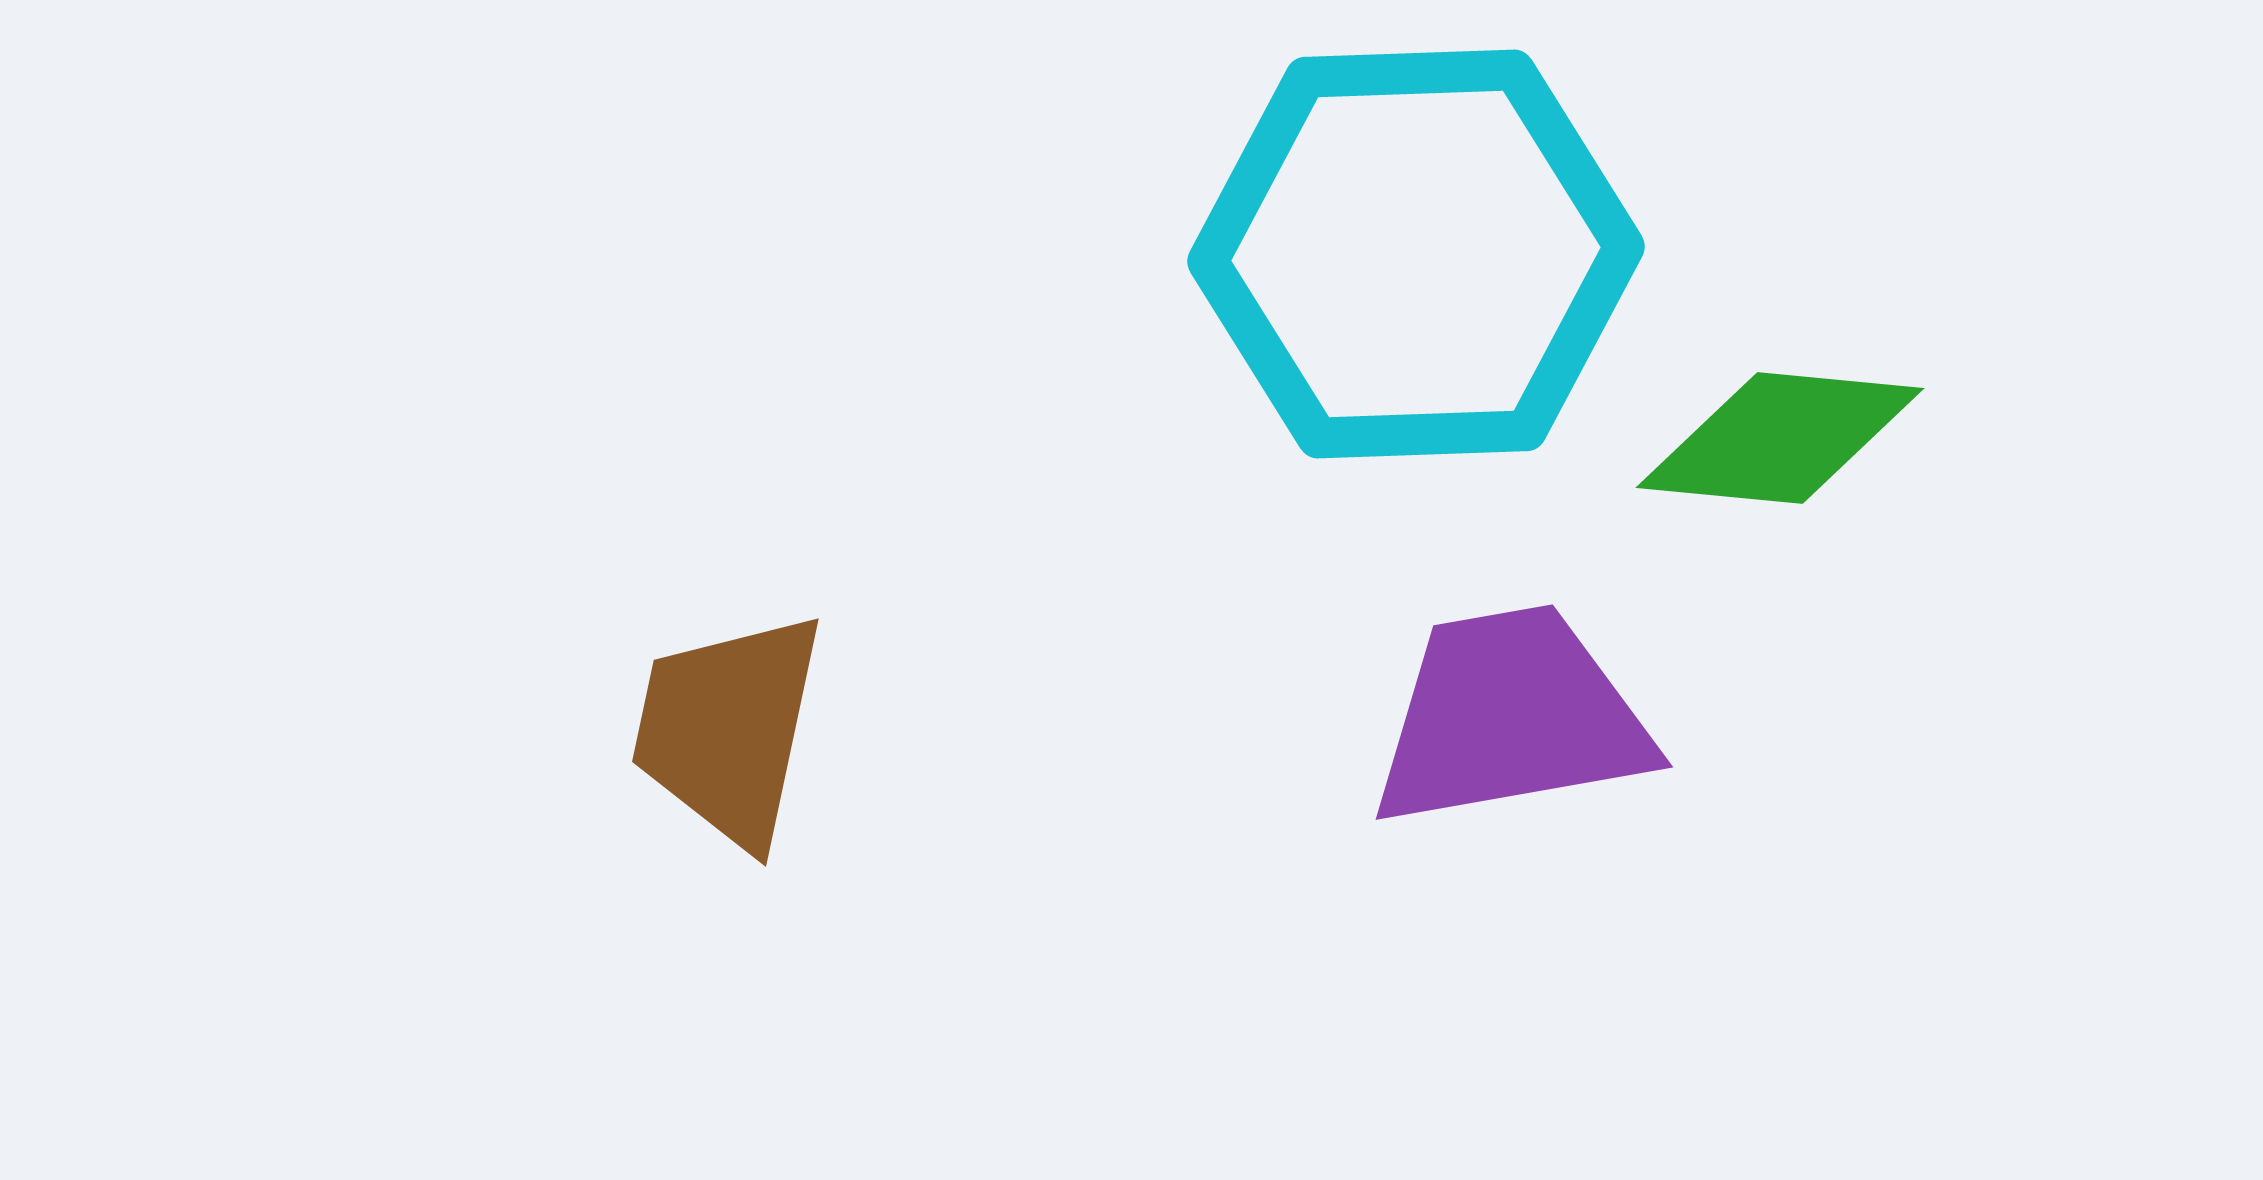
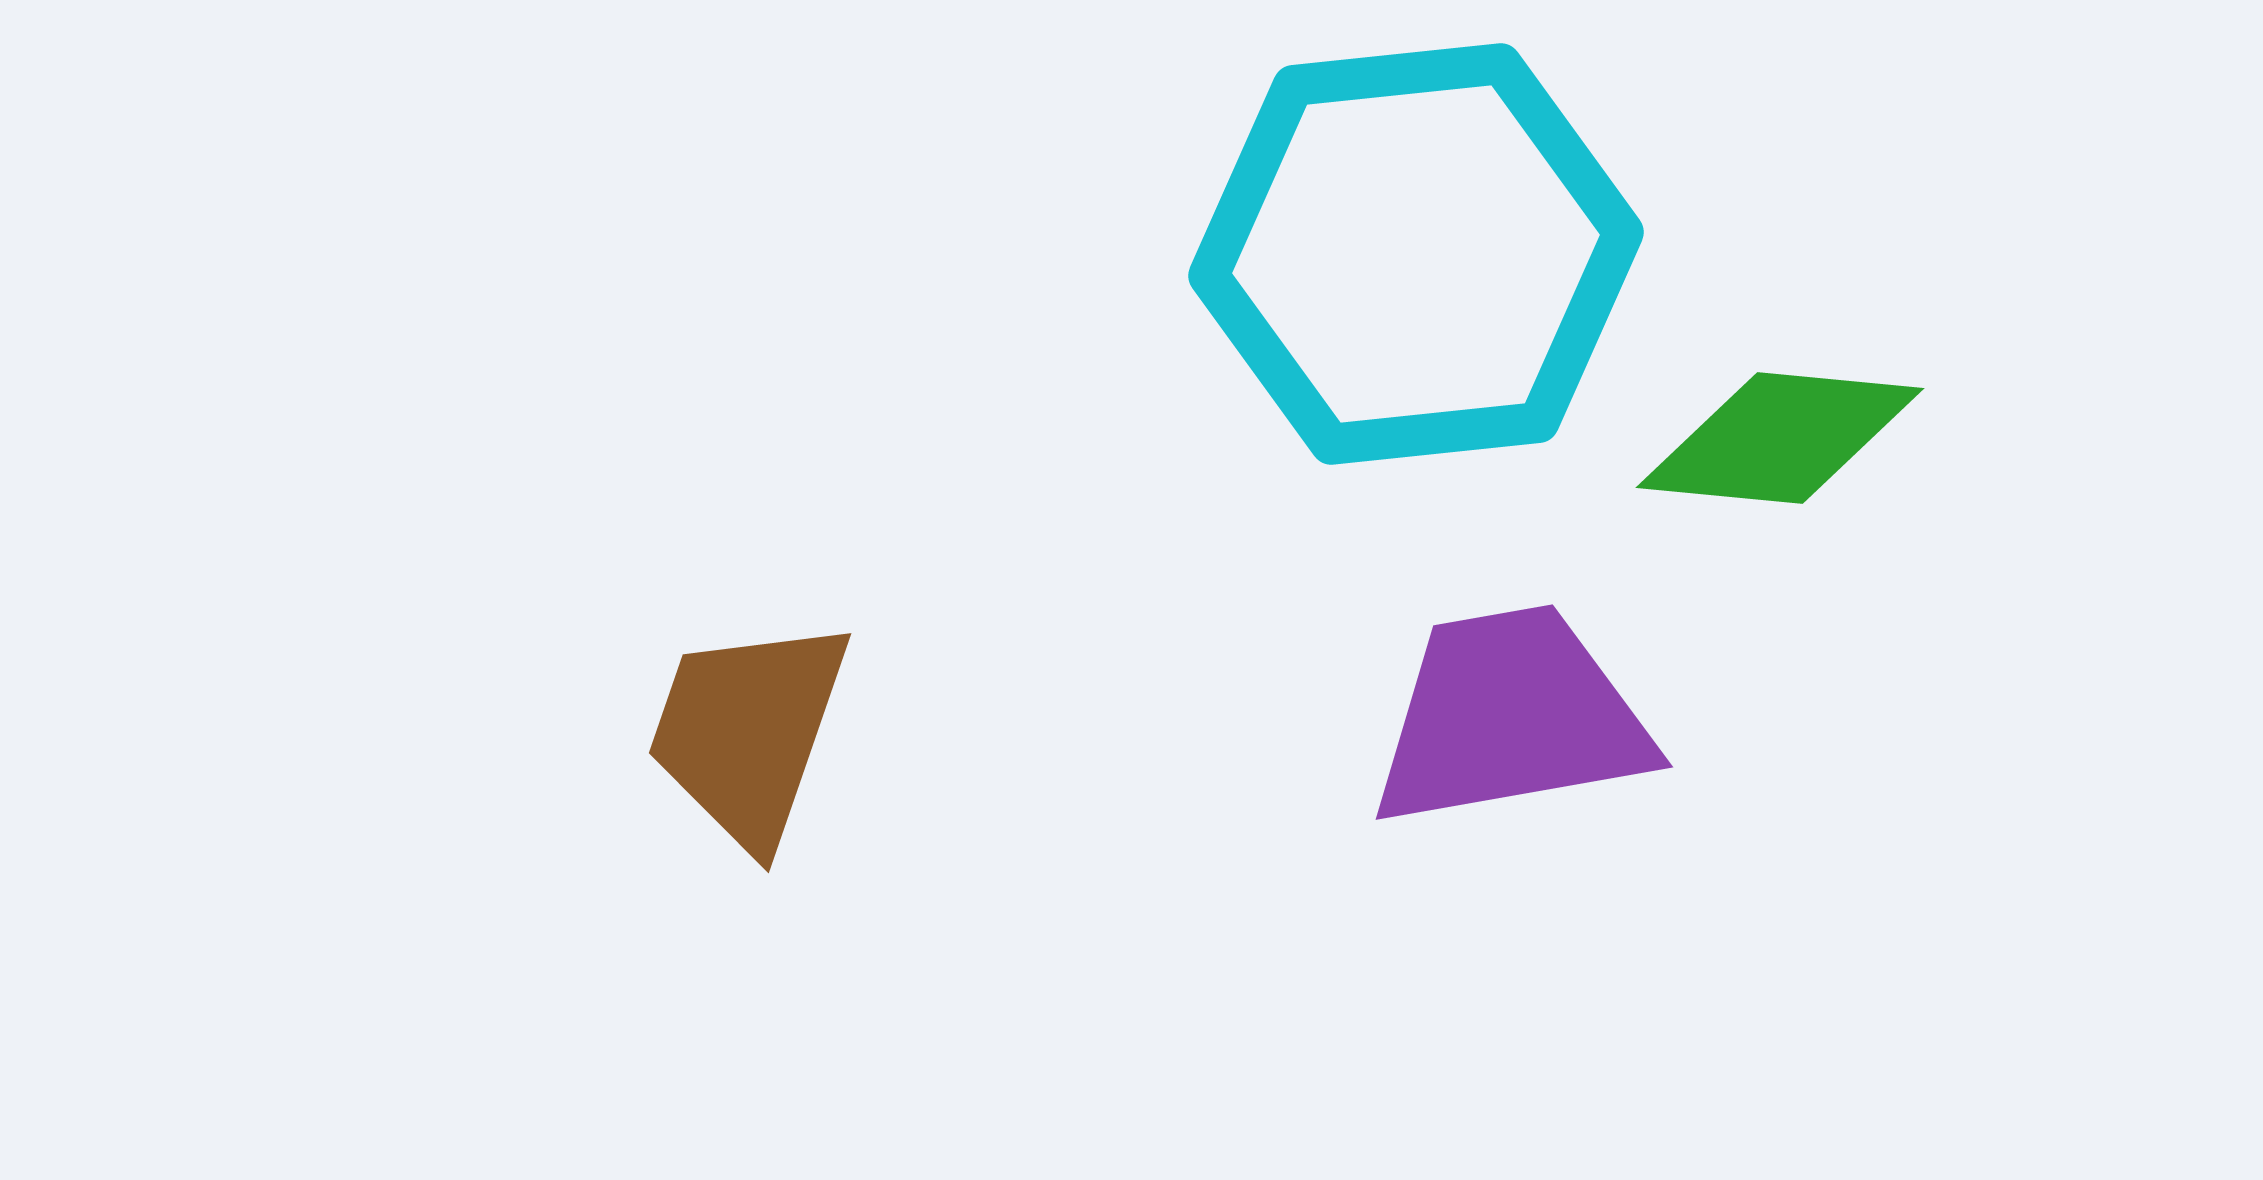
cyan hexagon: rotated 4 degrees counterclockwise
brown trapezoid: moved 20 px right, 3 px down; rotated 7 degrees clockwise
